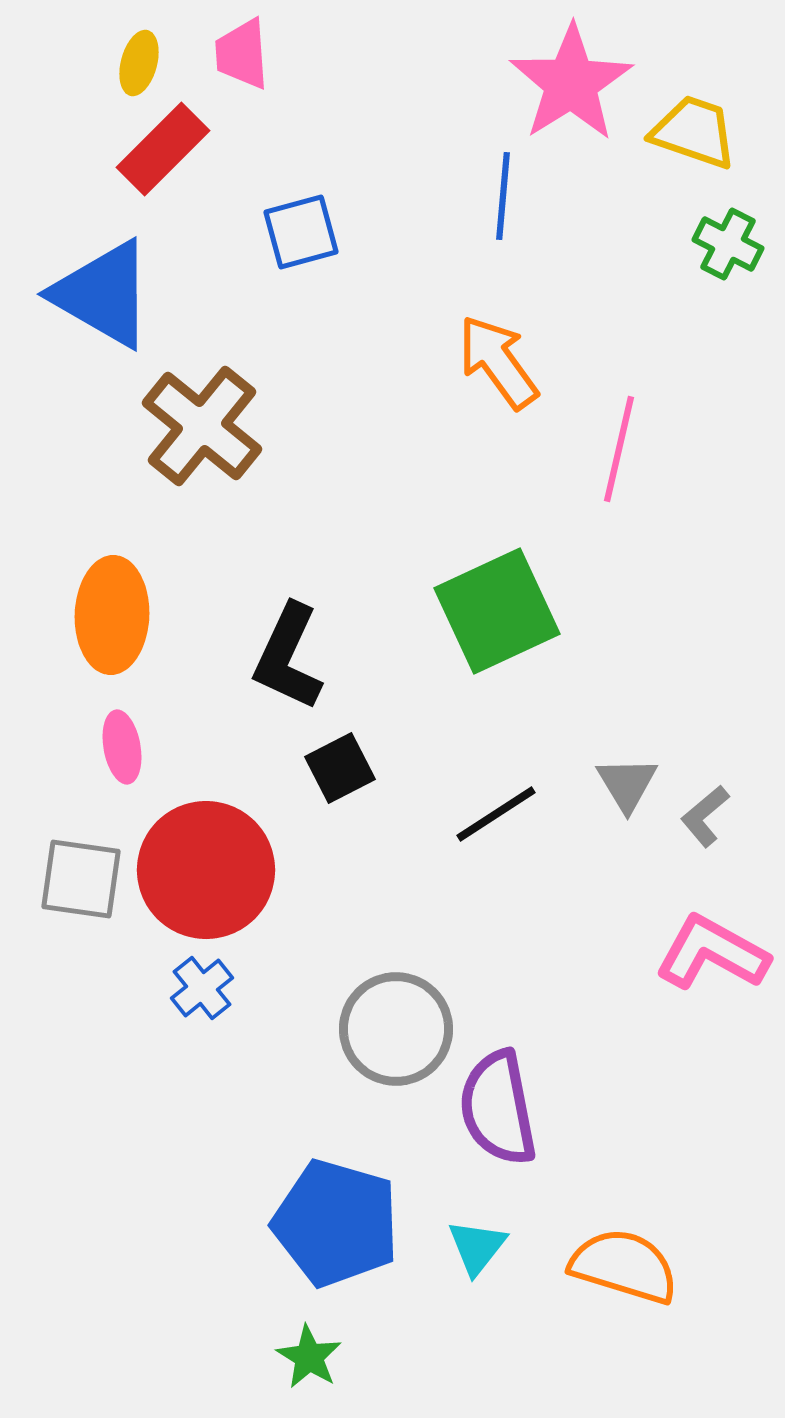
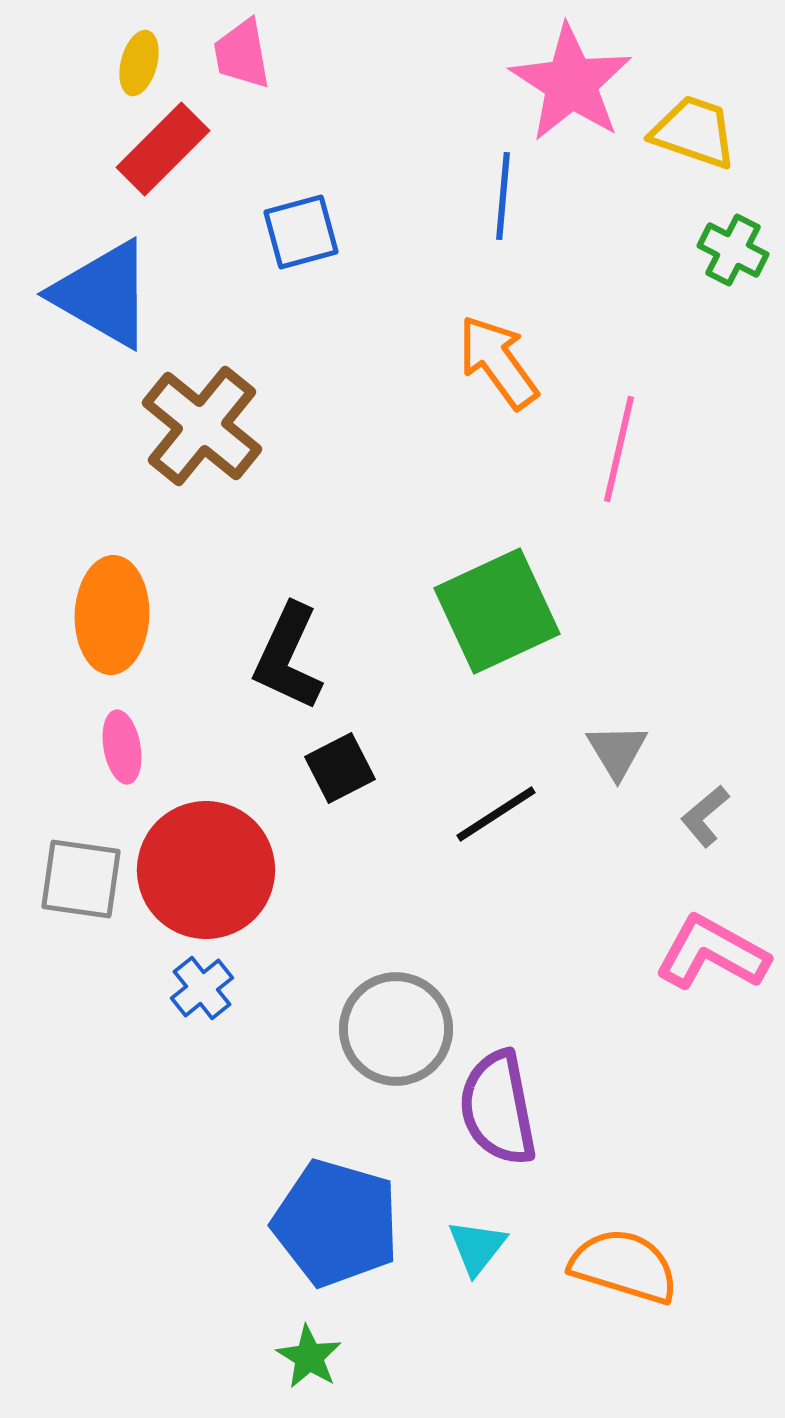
pink trapezoid: rotated 6 degrees counterclockwise
pink star: rotated 7 degrees counterclockwise
green cross: moved 5 px right, 6 px down
gray triangle: moved 10 px left, 33 px up
